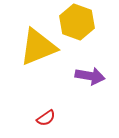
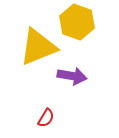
purple arrow: moved 18 px left
red semicircle: rotated 24 degrees counterclockwise
